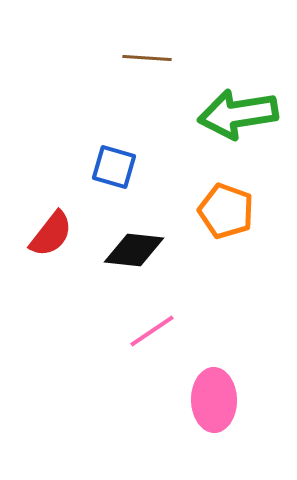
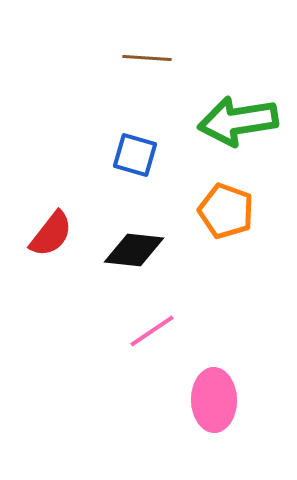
green arrow: moved 7 px down
blue square: moved 21 px right, 12 px up
